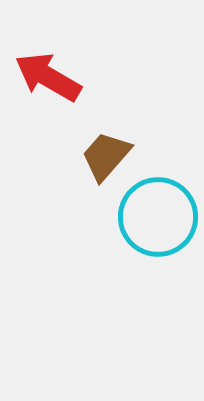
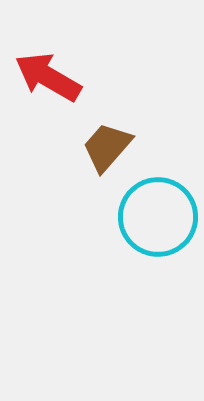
brown trapezoid: moved 1 px right, 9 px up
